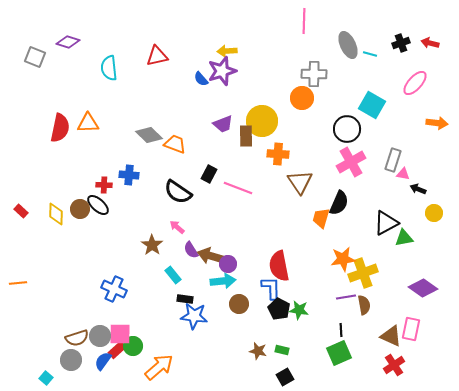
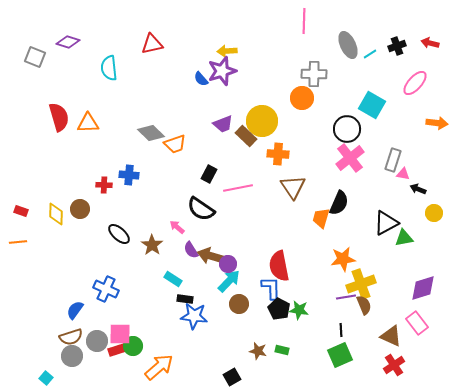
black cross at (401, 43): moved 4 px left, 3 px down
cyan line at (370, 54): rotated 48 degrees counterclockwise
red triangle at (157, 56): moved 5 px left, 12 px up
red semicircle at (60, 128): moved 1 px left, 11 px up; rotated 28 degrees counterclockwise
gray diamond at (149, 135): moved 2 px right, 2 px up
brown rectangle at (246, 136): rotated 45 degrees counterclockwise
orange trapezoid at (175, 144): rotated 140 degrees clockwise
pink cross at (351, 162): moved 1 px left, 4 px up; rotated 8 degrees counterclockwise
brown triangle at (300, 182): moved 7 px left, 5 px down
pink line at (238, 188): rotated 32 degrees counterclockwise
black semicircle at (178, 192): moved 23 px right, 17 px down
black ellipse at (98, 205): moved 21 px right, 29 px down
red rectangle at (21, 211): rotated 24 degrees counterclockwise
yellow cross at (363, 273): moved 2 px left, 11 px down
cyan rectangle at (173, 275): moved 4 px down; rotated 18 degrees counterclockwise
cyan arrow at (223, 281): moved 6 px right; rotated 40 degrees counterclockwise
orange line at (18, 283): moved 41 px up
purple diamond at (423, 288): rotated 52 degrees counterclockwise
blue cross at (114, 289): moved 8 px left
brown semicircle at (364, 305): rotated 12 degrees counterclockwise
pink rectangle at (411, 329): moved 6 px right, 6 px up; rotated 50 degrees counterclockwise
gray circle at (100, 336): moved 3 px left, 5 px down
brown semicircle at (77, 338): moved 6 px left, 1 px up
red rectangle at (117, 350): rotated 24 degrees clockwise
green square at (339, 353): moved 1 px right, 2 px down
gray circle at (71, 360): moved 1 px right, 4 px up
blue semicircle at (103, 361): moved 28 px left, 51 px up
black square at (285, 377): moved 53 px left
